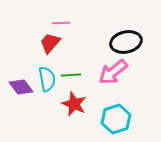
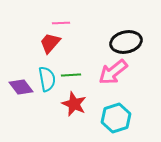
cyan hexagon: moved 1 px up
